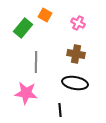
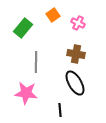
orange square: moved 8 px right; rotated 24 degrees clockwise
black ellipse: rotated 50 degrees clockwise
